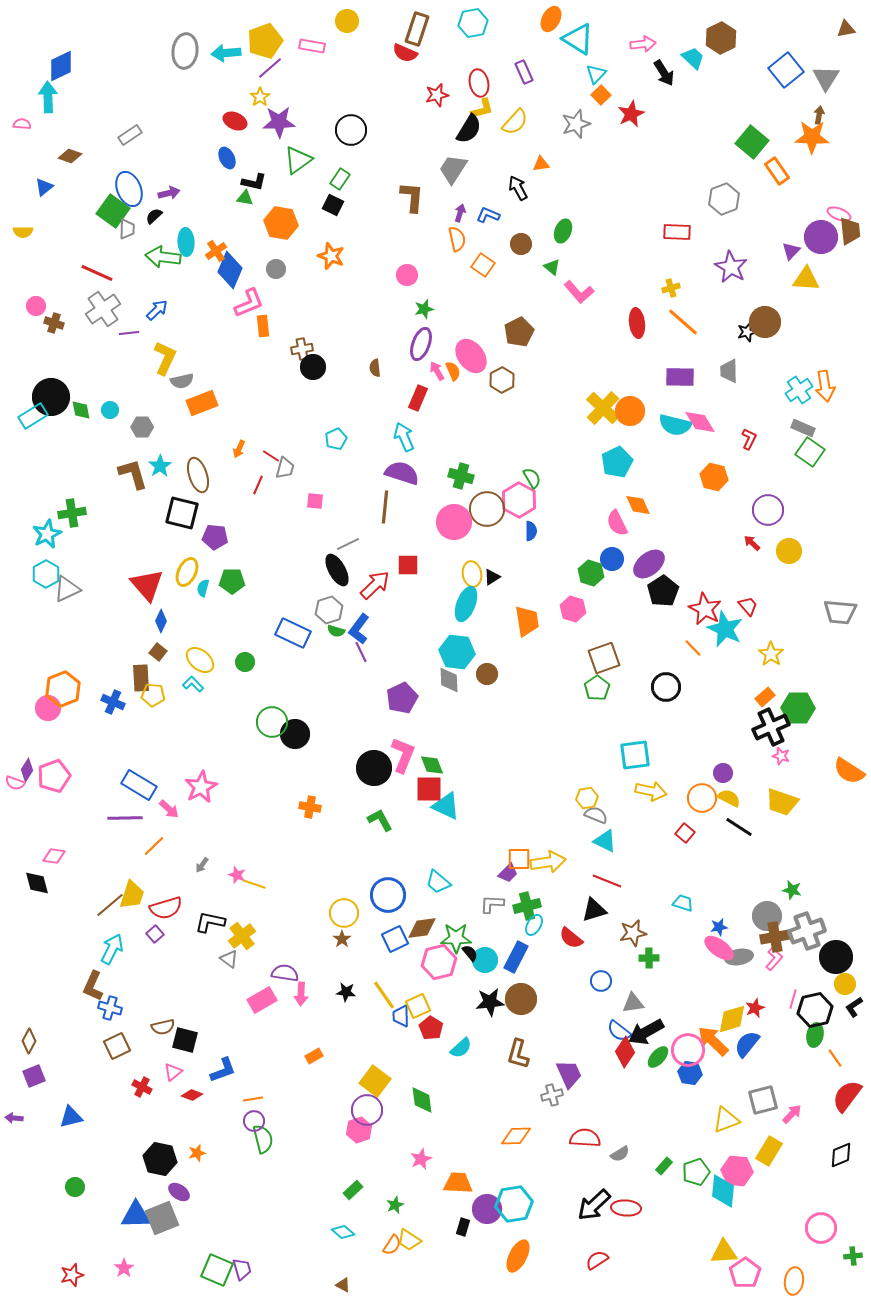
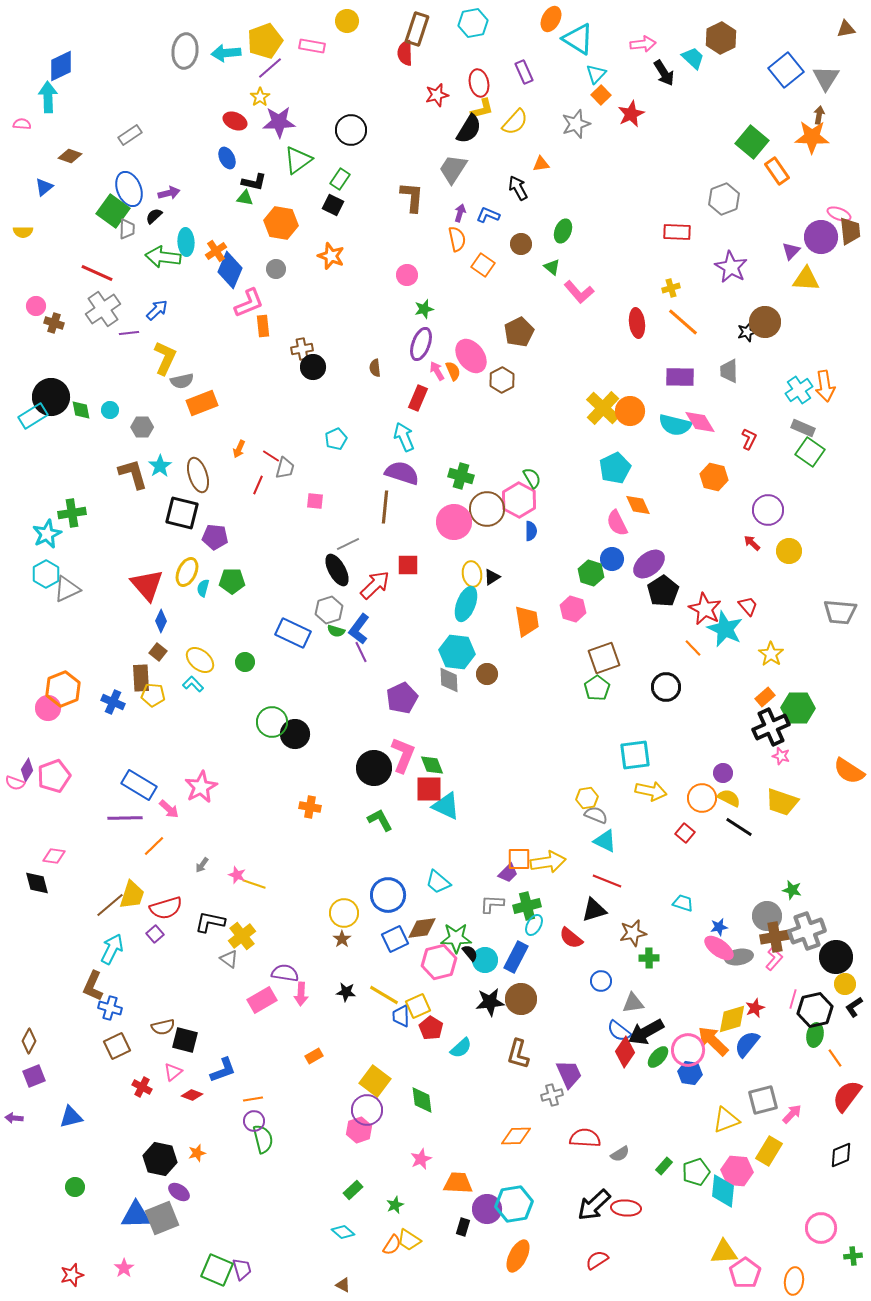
red semicircle at (405, 53): rotated 65 degrees clockwise
cyan pentagon at (617, 462): moved 2 px left, 6 px down
yellow line at (384, 995): rotated 24 degrees counterclockwise
